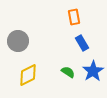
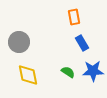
gray circle: moved 1 px right, 1 px down
blue star: rotated 30 degrees clockwise
yellow diamond: rotated 75 degrees counterclockwise
